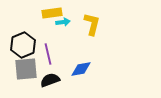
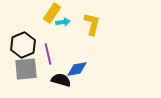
yellow rectangle: rotated 48 degrees counterclockwise
blue diamond: moved 4 px left
black semicircle: moved 11 px right; rotated 36 degrees clockwise
